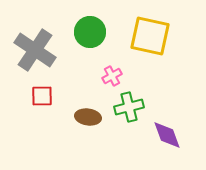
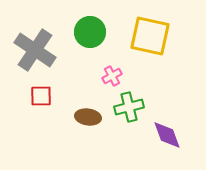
red square: moved 1 px left
